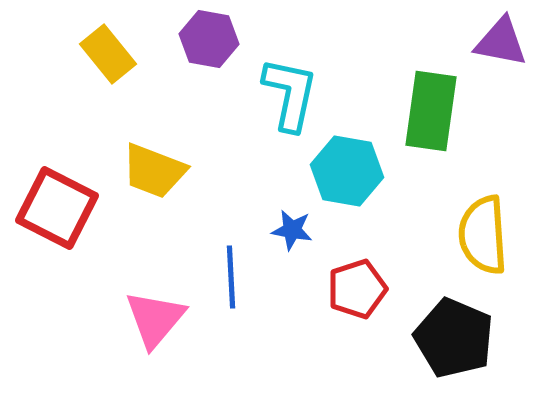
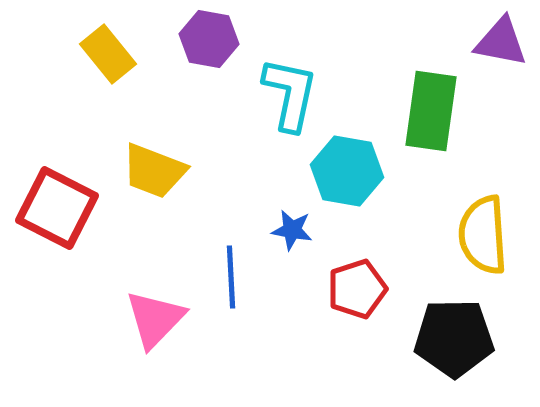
pink triangle: rotated 4 degrees clockwise
black pentagon: rotated 24 degrees counterclockwise
